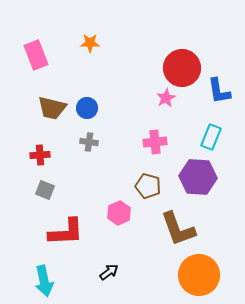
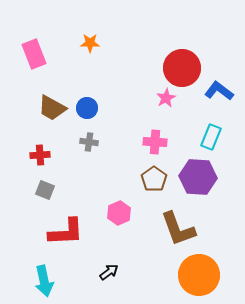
pink rectangle: moved 2 px left, 1 px up
blue L-shape: rotated 136 degrees clockwise
brown trapezoid: rotated 16 degrees clockwise
pink cross: rotated 10 degrees clockwise
brown pentagon: moved 6 px right, 7 px up; rotated 20 degrees clockwise
